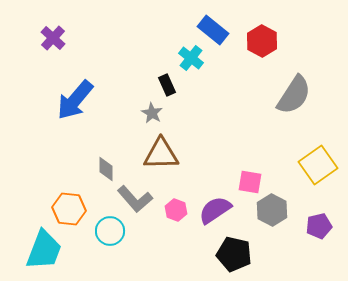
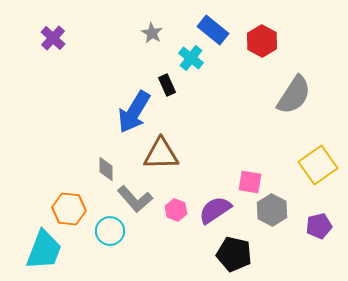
blue arrow: moved 59 px right, 12 px down; rotated 9 degrees counterclockwise
gray star: moved 80 px up
